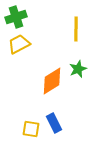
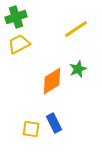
yellow line: rotated 55 degrees clockwise
